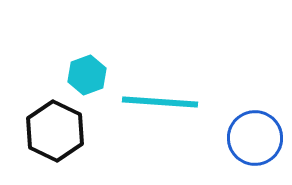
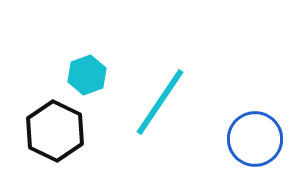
cyan line: rotated 60 degrees counterclockwise
blue circle: moved 1 px down
